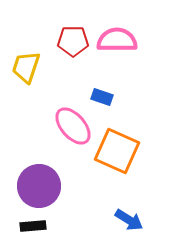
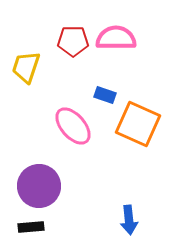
pink semicircle: moved 1 px left, 2 px up
blue rectangle: moved 3 px right, 2 px up
orange square: moved 21 px right, 27 px up
blue arrow: rotated 52 degrees clockwise
black rectangle: moved 2 px left, 1 px down
